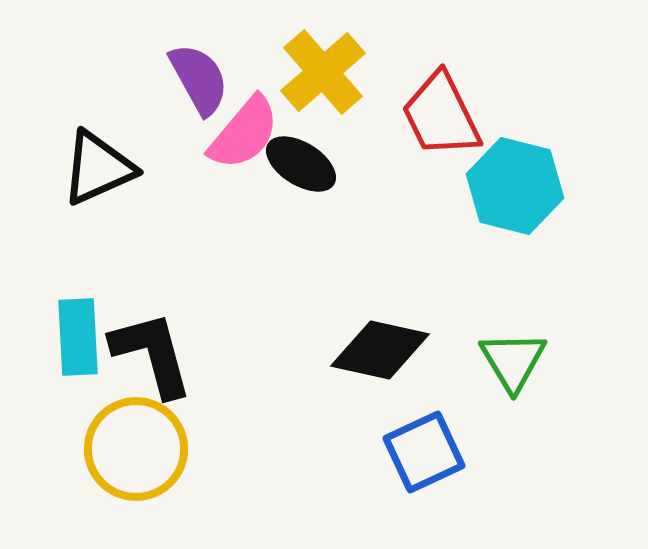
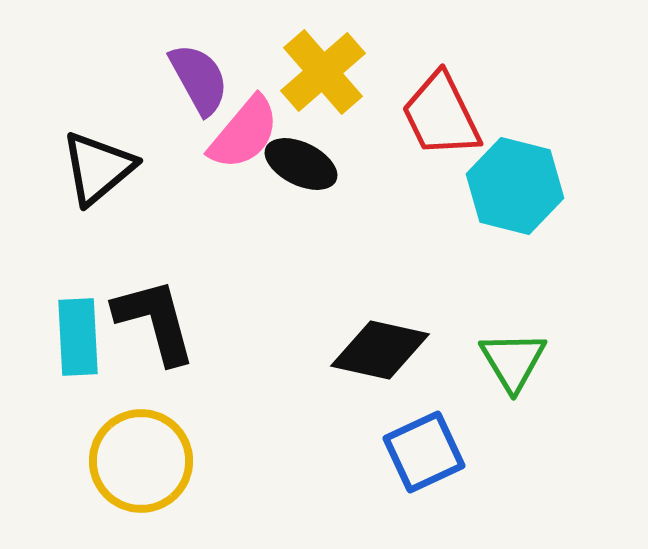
black ellipse: rotated 6 degrees counterclockwise
black triangle: rotated 16 degrees counterclockwise
black L-shape: moved 3 px right, 33 px up
yellow circle: moved 5 px right, 12 px down
